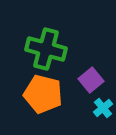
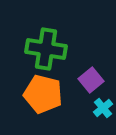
green cross: rotated 6 degrees counterclockwise
